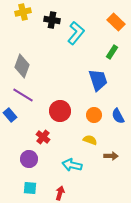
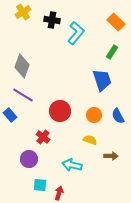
yellow cross: rotated 21 degrees counterclockwise
blue trapezoid: moved 4 px right
cyan square: moved 10 px right, 3 px up
red arrow: moved 1 px left
